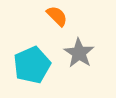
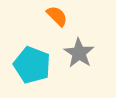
cyan pentagon: rotated 27 degrees counterclockwise
